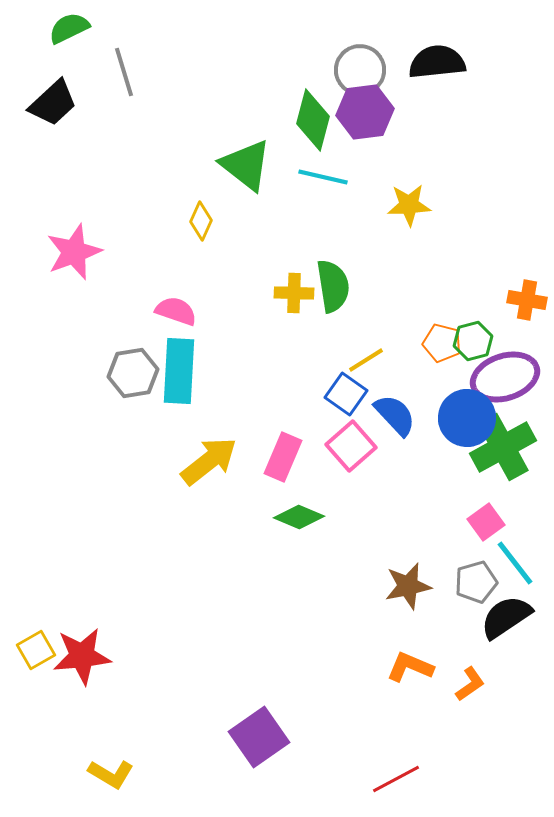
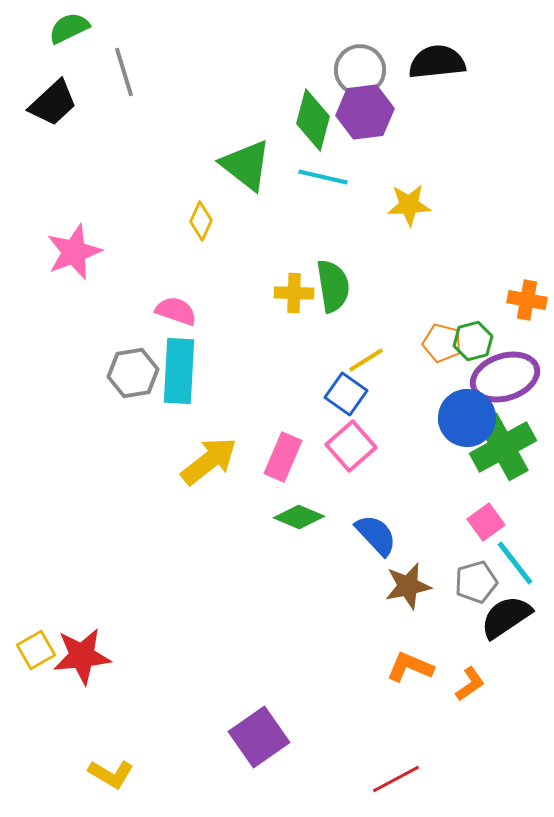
blue semicircle at (395, 415): moved 19 px left, 120 px down
